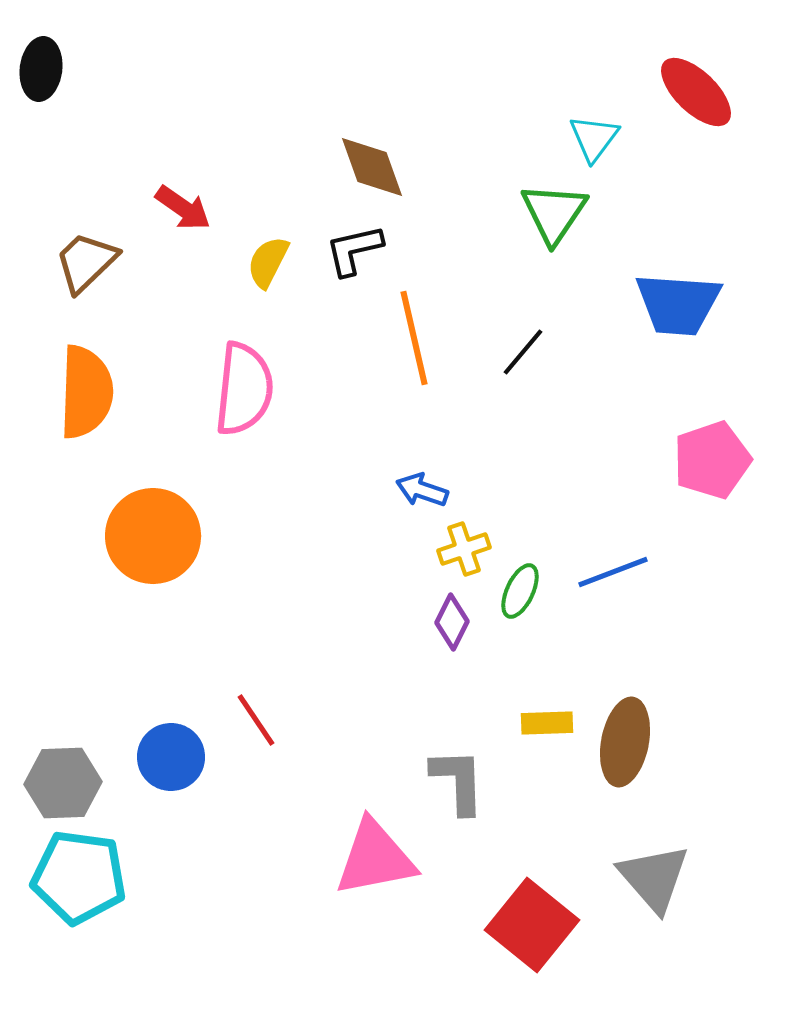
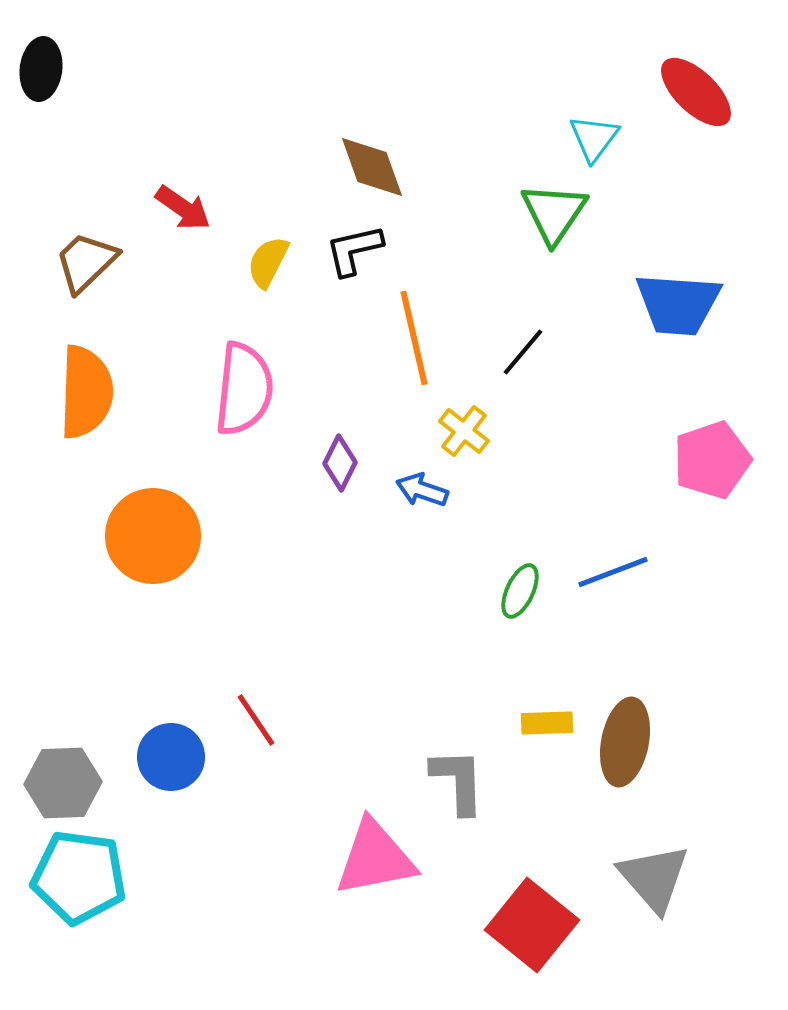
yellow cross: moved 118 px up; rotated 33 degrees counterclockwise
purple diamond: moved 112 px left, 159 px up
